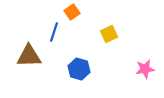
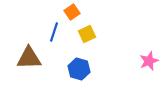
yellow square: moved 22 px left
brown triangle: moved 2 px down
pink star: moved 4 px right, 8 px up; rotated 12 degrees counterclockwise
